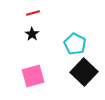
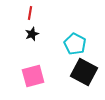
red line: moved 3 px left; rotated 64 degrees counterclockwise
black star: rotated 16 degrees clockwise
black square: rotated 16 degrees counterclockwise
